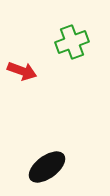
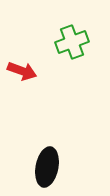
black ellipse: rotated 42 degrees counterclockwise
